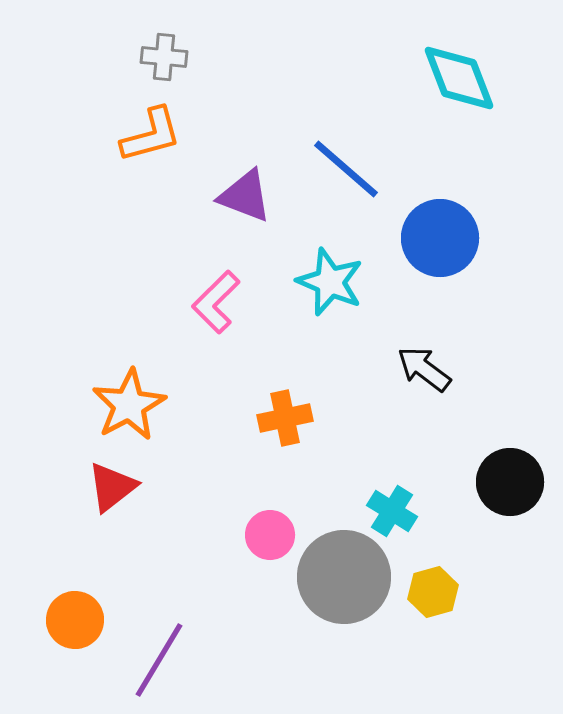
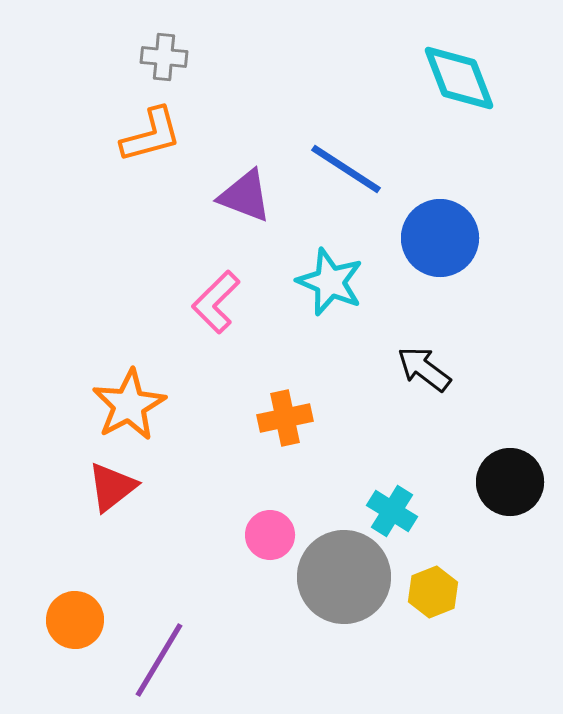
blue line: rotated 8 degrees counterclockwise
yellow hexagon: rotated 6 degrees counterclockwise
